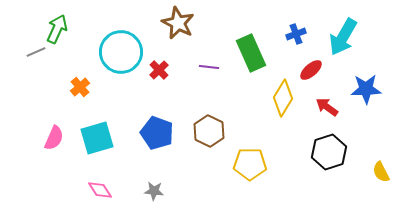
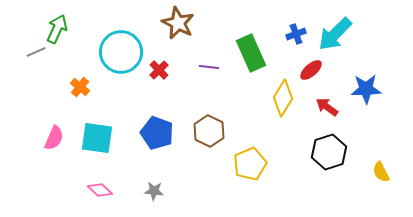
cyan arrow: moved 8 px left, 3 px up; rotated 15 degrees clockwise
orange cross: rotated 12 degrees counterclockwise
cyan square: rotated 24 degrees clockwise
yellow pentagon: rotated 24 degrees counterclockwise
pink diamond: rotated 15 degrees counterclockwise
